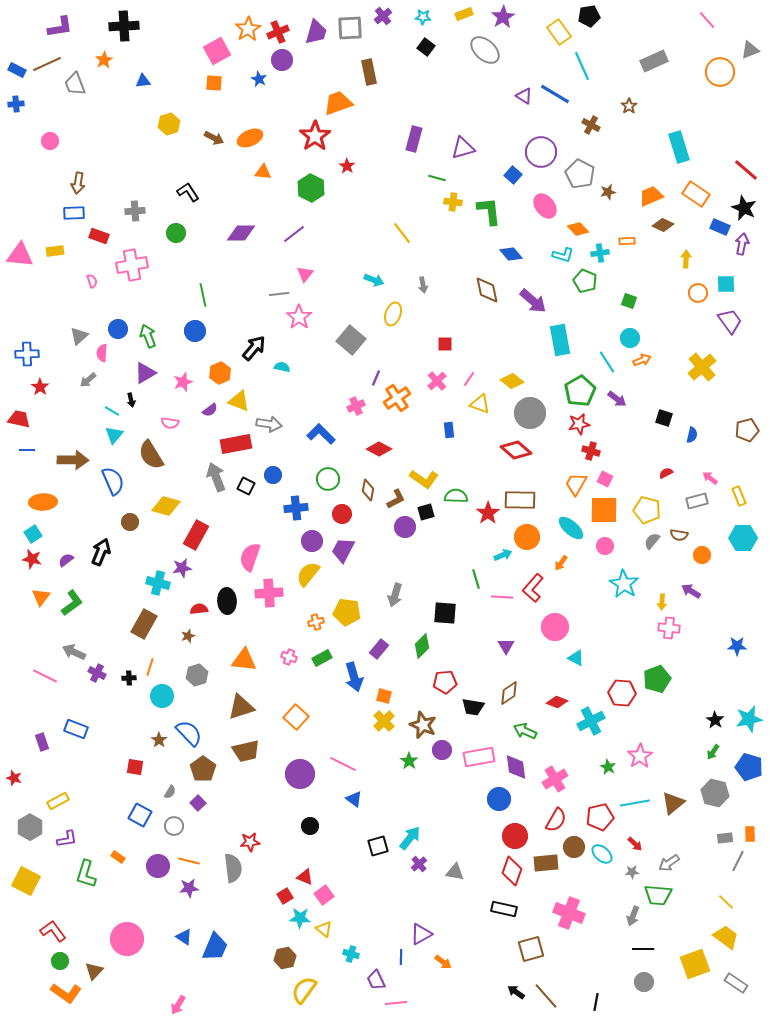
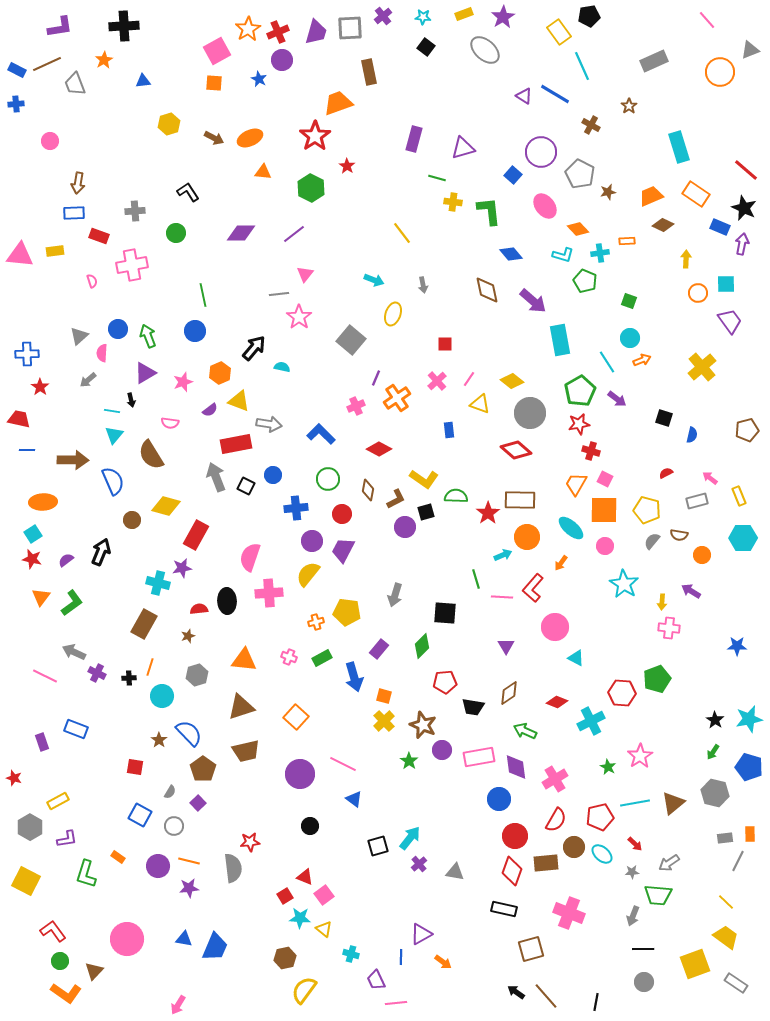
cyan line at (112, 411): rotated 21 degrees counterclockwise
brown circle at (130, 522): moved 2 px right, 2 px up
blue triangle at (184, 937): moved 2 px down; rotated 24 degrees counterclockwise
